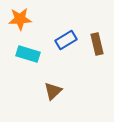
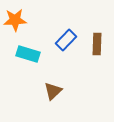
orange star: moved 5 px left, 1 px down
blue rectangle: rotated 15 degrees counterclockwise
brown rectangle: rotated 15 degrees clockwise
